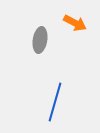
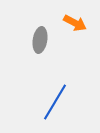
blue line: rotated 15 degrees clockwise
